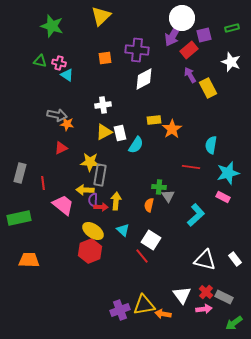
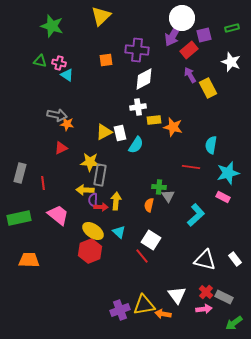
orange square at (105, 58): moved 1 px right, 2 px down
white cross at (103, 105): moved 35 px right, 2 px down
orange star at (172, 129): moved 1 px right, 2 px up; rotated 24 degrees counterclockwise
pink trapezoid at (63, 205): moved 5 px left, 10 px down
cyan triangle at (123, 230): moved 4 px left, 2 px down
white triangle at (182, 295): moved 5 px left
